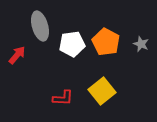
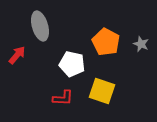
white pentagon: moved 20 px down; rotated 20 degrees clockwise
yellow square: rotated 32 degrees counterclockwise
